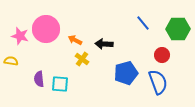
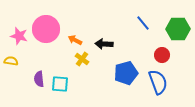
pink star: moved 1 px left
